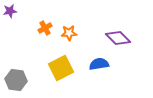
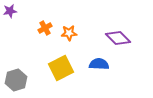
blue semicircle: rotated 12 degrees clockwise
gray hexagon: rotated 25 degrees counterclockwise
